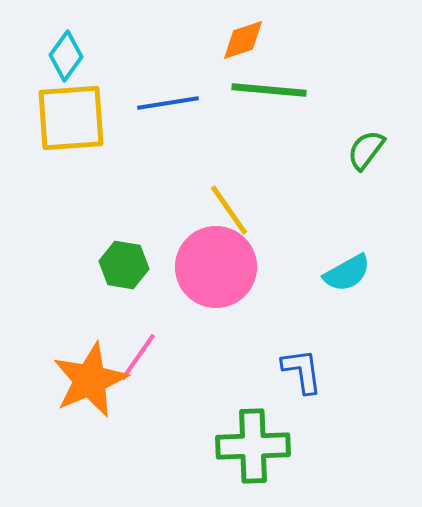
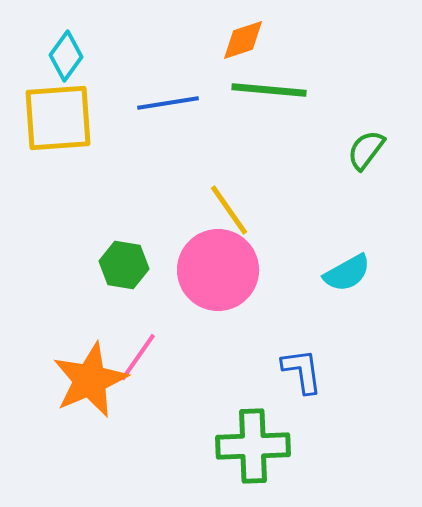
yellow square: moved 13 px left
pink circle: moved 2 px right, 3 px down
